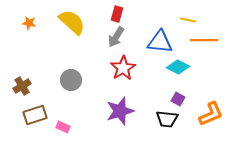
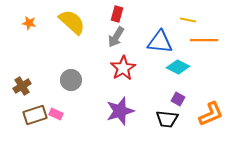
pink rectangle: moved 7 px left, 13 px up
